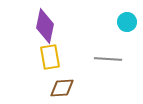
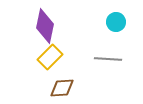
cyan circle: moved 11 px left
yellow rectangle: rotated 55 degrees clockwise
